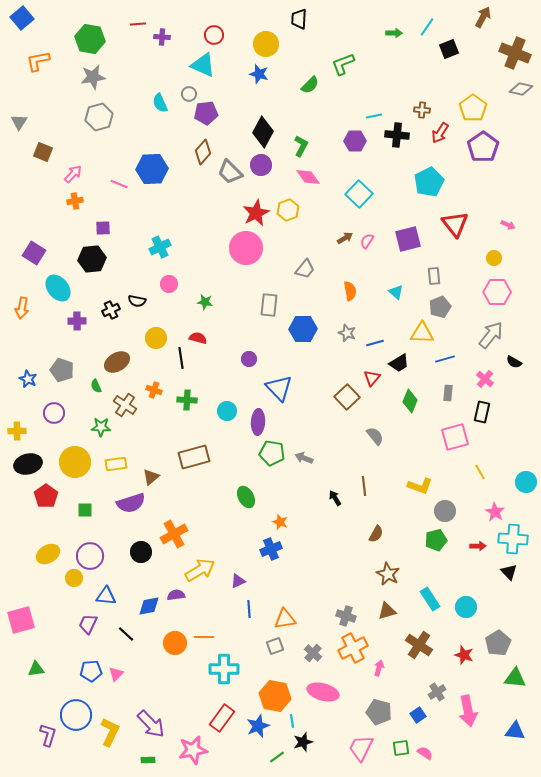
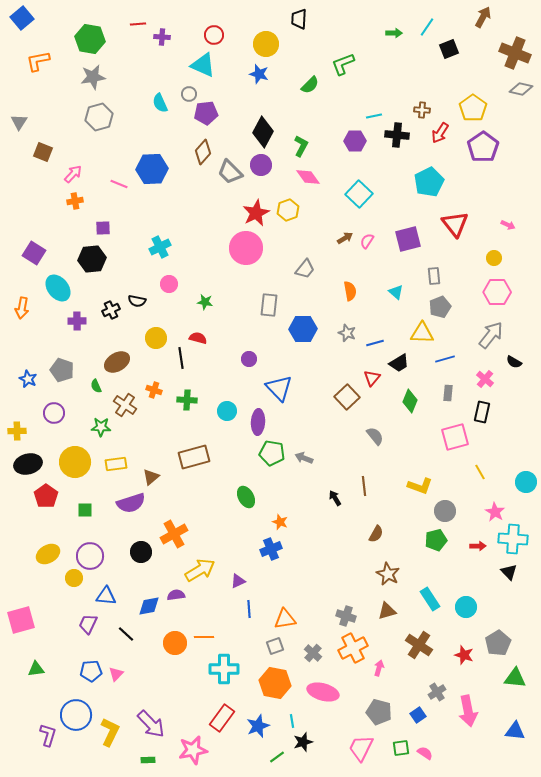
orange hexagon at (275, 696): moved 13 px up
